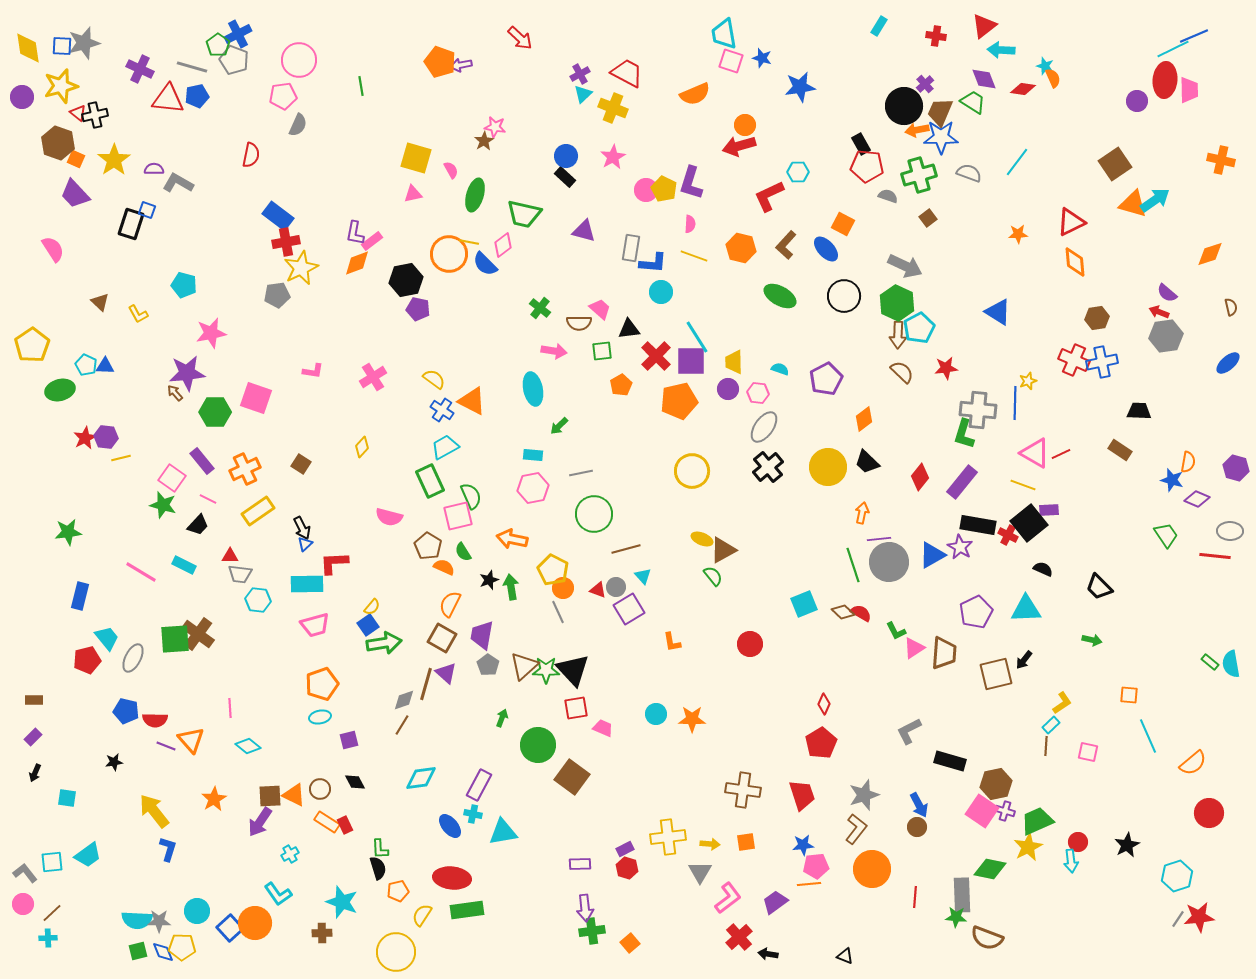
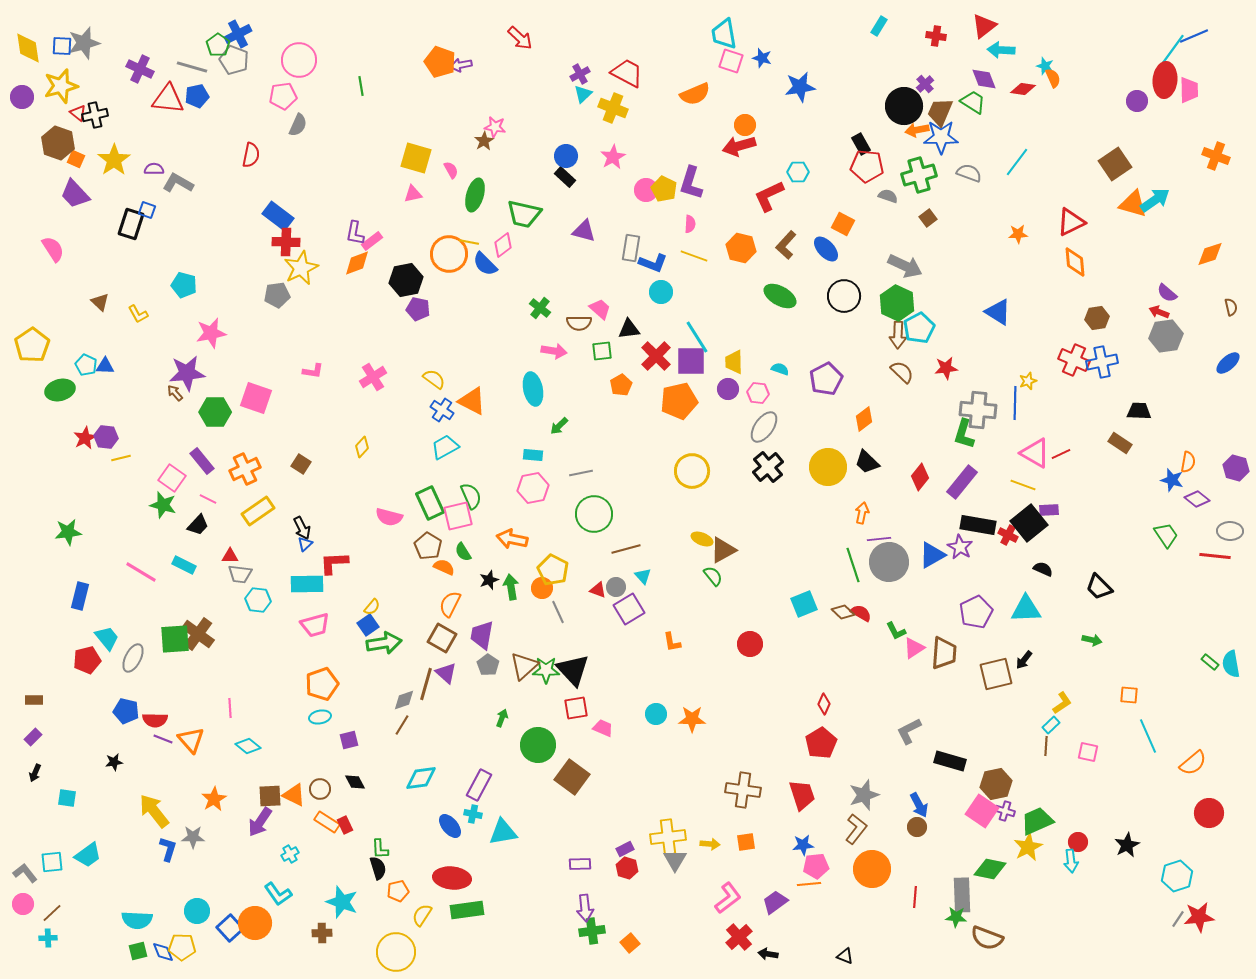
cyan line at (1173, 49): rotated 28 degrees counterclockwise
orange cross at (1221, 160): moved 5 px left, 4 px up; rotated 8 degrees clockwise
red cross at (286, 242): rotated 12 degrees clockwise
blue L-shape at (653, 263): rotated 16 degrees clockwise
brown rectangle at (1120, 450): moved 7 px up
green rectangle at (430, 481): moved 22 px down
purple diamond at (1197, 499): rotated 15 degrees clockwise
orange circle at (563, 588): moved 21 px left
purple line at (166, 746): moved 3 px left, 7 px up
gray triangle at (700, 872): moved 25 px left, 12 px up
gray star at (159, 921): moved 34 px right, 84 px up
